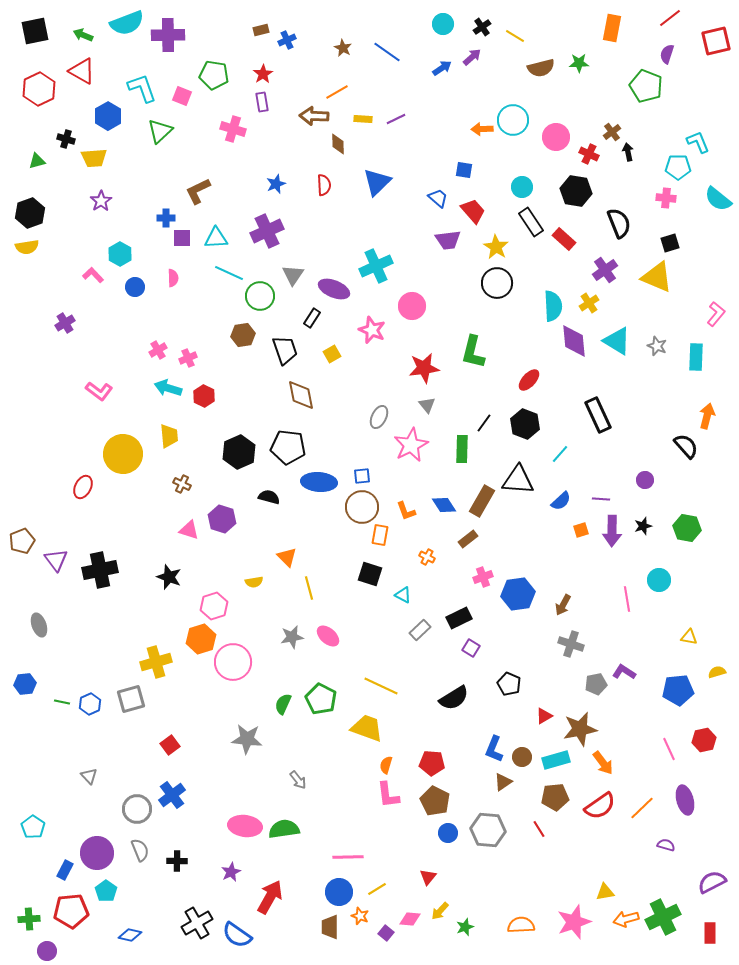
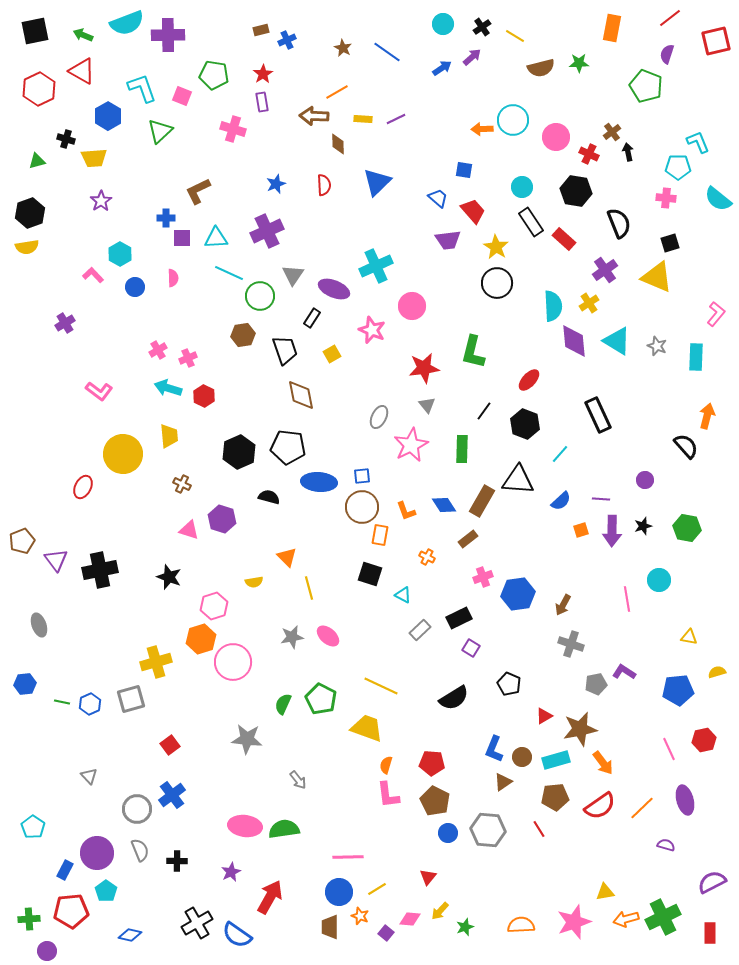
black line at (484, 423): moved 12 px up
